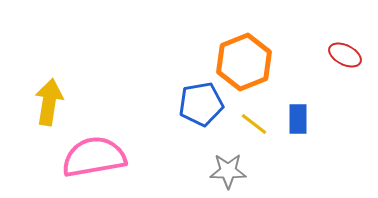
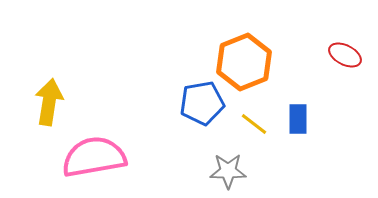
blue pentagon: moved 1 px right, 1 px up
